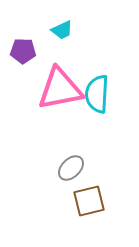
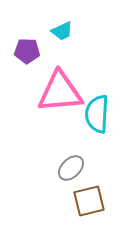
cyan trapezoid: moved 1 px down
purple pentagon: moved 4 px right
pink triangle: moved 3 px down; rotated 6 degrees clockwise
cyan semicircle: moved 20 px down
